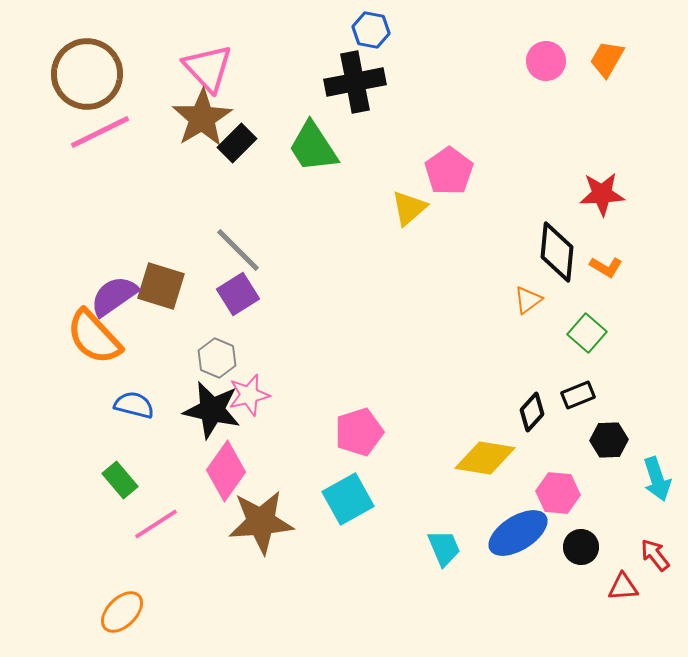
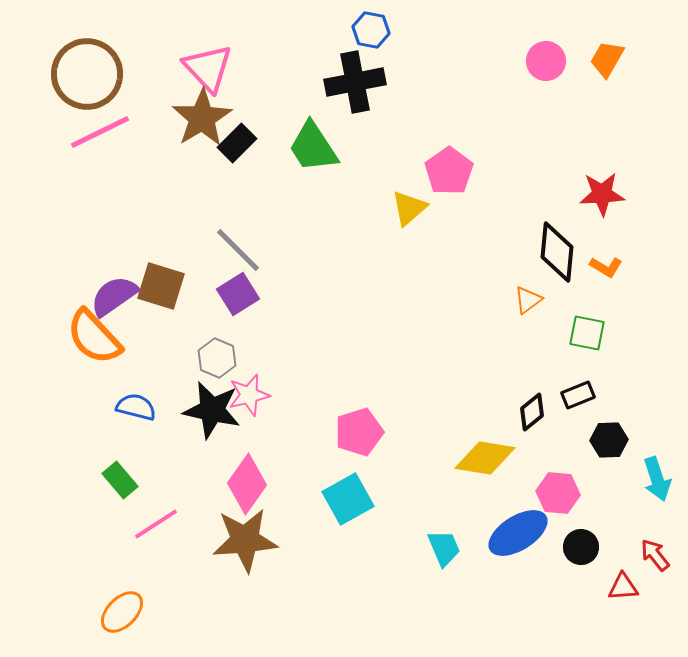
green square at (587, 333): rotated 30 degrees counterclockwise
blue semicircle at (134, 405): moved 2 px right, 2 px down
black diamond at (532, 412): rotated 9 degrees clockwise
pink diamond at (226, 471): moved 21 px right, 13 px down
brown star at (261, 522): moved 16 px left, 18 px down
